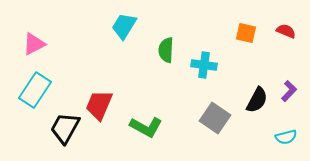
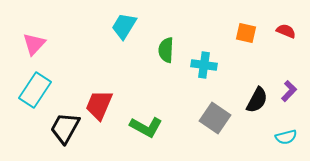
pink triangle: rotated 20 degrees counterclockwise
